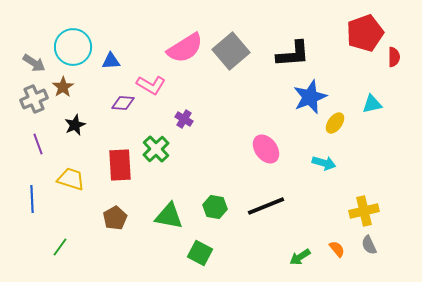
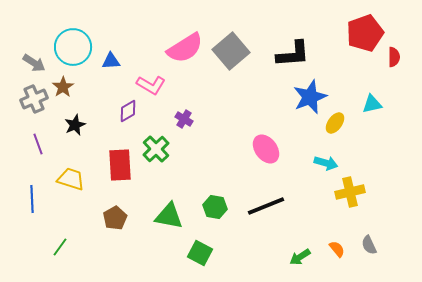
purple diamond: moved 5 px right, 8 px down; rotated 35 degrees counterclockwise
cyan arrow: moved 2 px right
yellow cross: moved 14 px left, 19 px up
